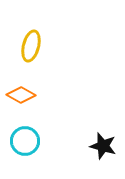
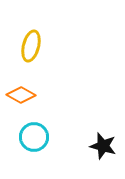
cyan circle: moved 9 px right, 4 px up
